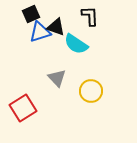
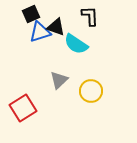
gray triangle: moved 2 px right, 2 px down; rotated 30 degrees clockwise
